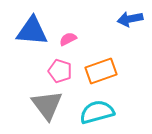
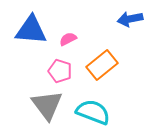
blue triangle: moved 1 px left, 1 px up
orange rectangle: moved 1 px right, 6 px up; rotated 20 degrees counterclockwise
cyan semicircle: moved 4 px left; rotated 36 degrees clockwise
